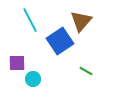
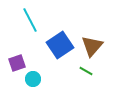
brown triangle: moved 11 px right, 25 px down
blue square: moved 4 px down
purple square: rotated 18 degrees counterclockwise
